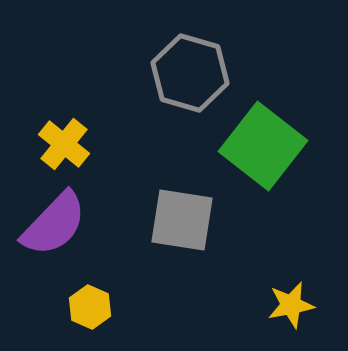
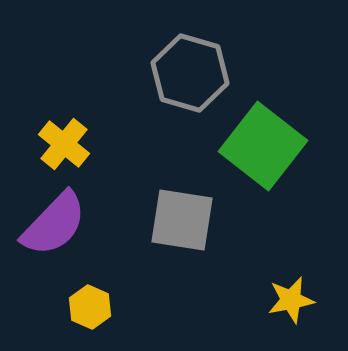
yellow star: moved 5 px up
